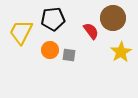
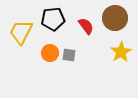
brown circle: moved 2 px right
red semicircle: moved 5 px left, 5 px up
orange circle: moved 3 px down
